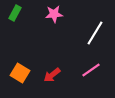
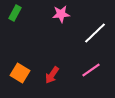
pink star: moved 7 px right
white line: rotated 15 degrees clockwise
red arrow: rotated 18 degrees counterclockwise
